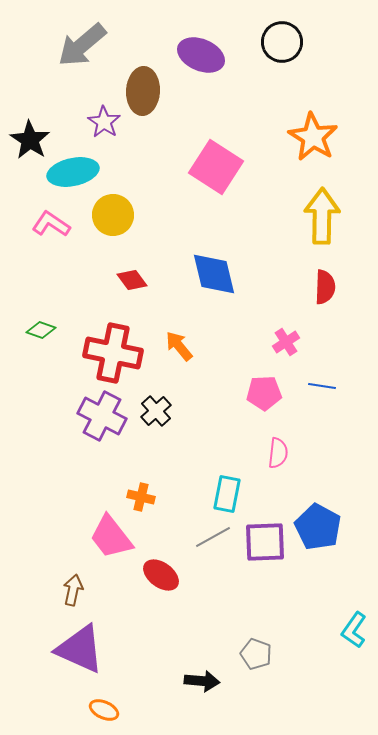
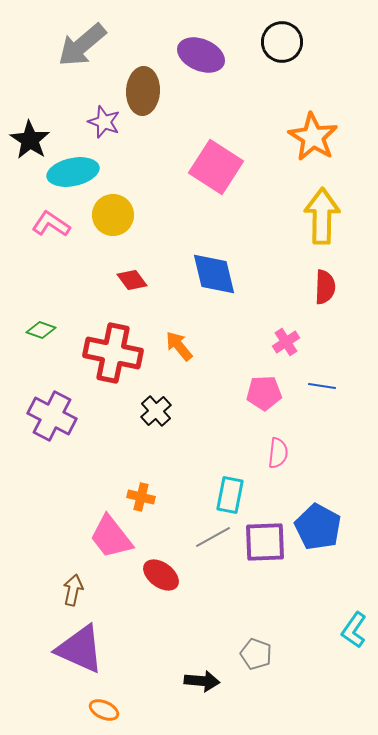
purple star: rotated 12 degrees counterclockwise
purple cross: moved 50 px left
cyan rectangle: moved 3 px right, 1 px down
